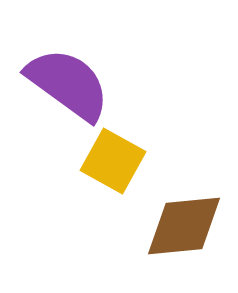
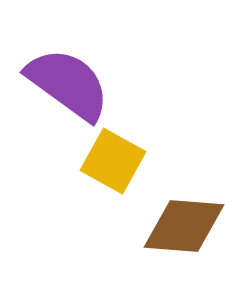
brown diamond: rotated 10 degrees clockwise
